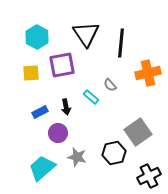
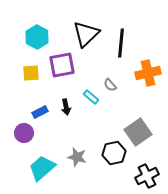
black triangle: rotated 20 degrees clockwise
purple circle: moved 34 px left
black cross: moved 2 px left
